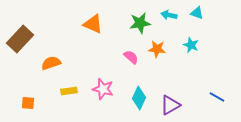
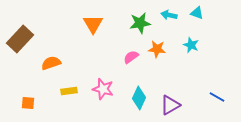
orange triangle: rotated 35 degrees clockwise
pink semicircle: rotated 77 degrees counterclockwise
